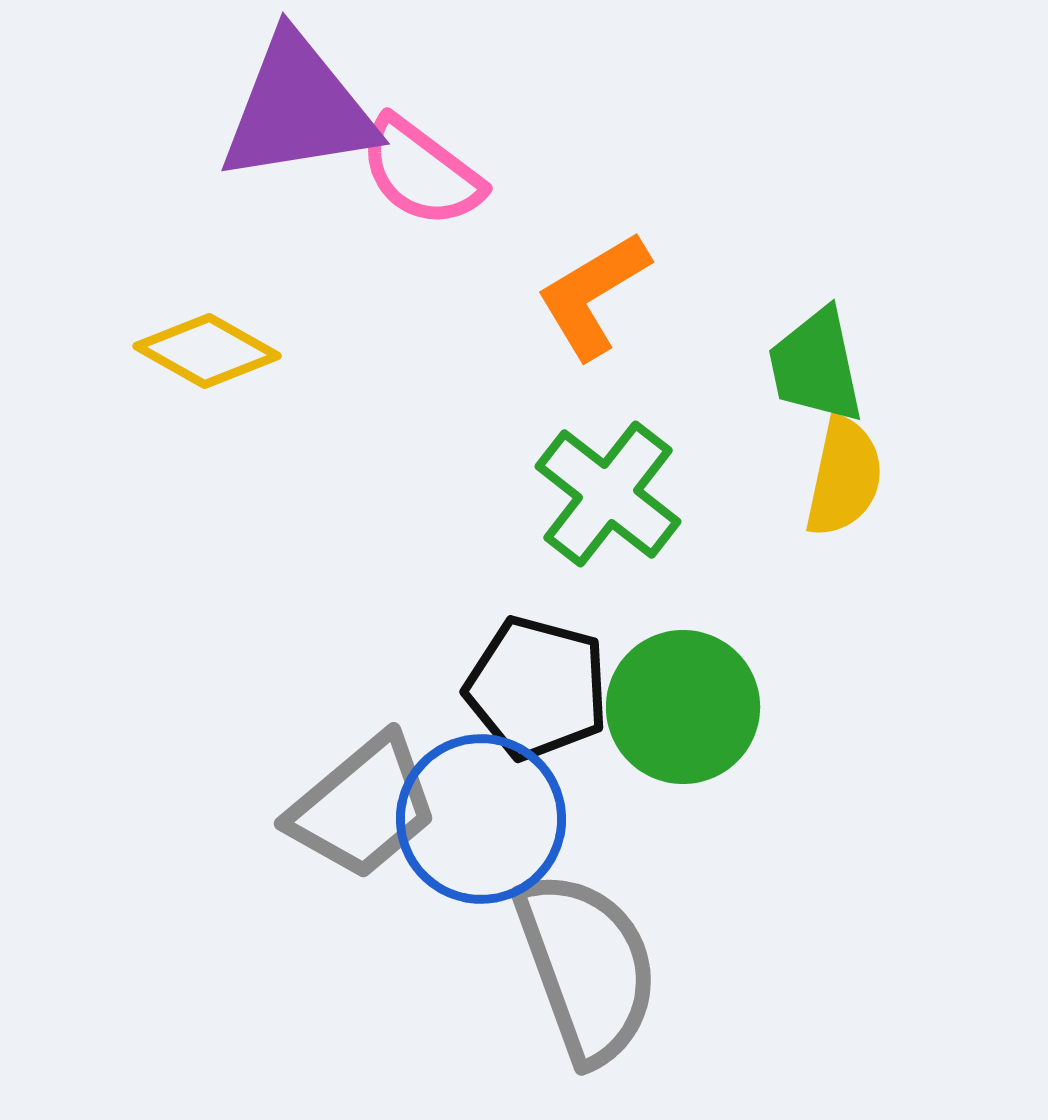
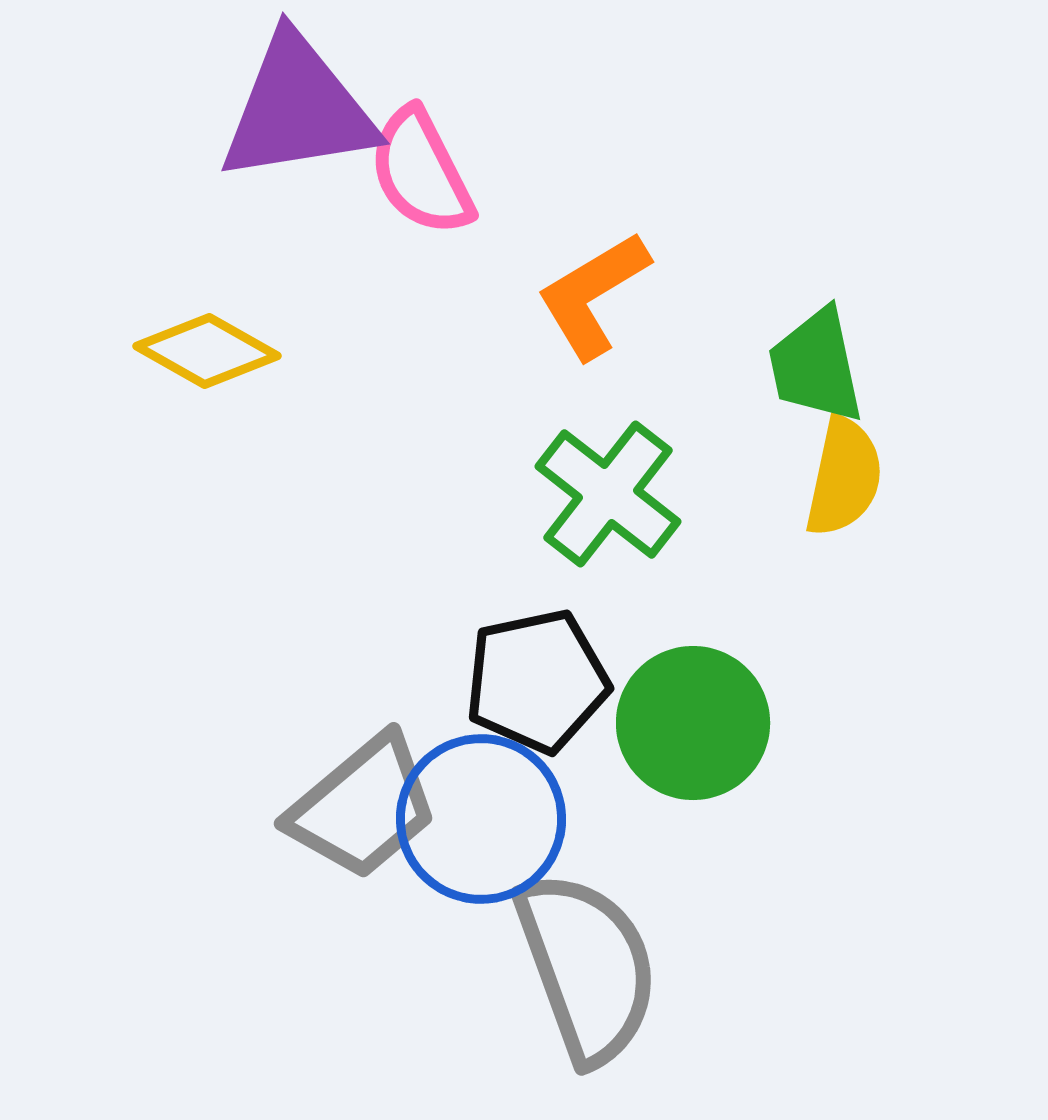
pink semicircle: rotated 26 degrees clockwise
black pentagon: moved 7 px up; rotated 27 degrees counterclockwise
green circle: moved 10 px right, 16 px down
